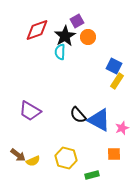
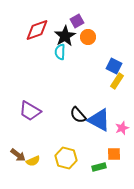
green rectangle: moved 7 px right, 8 px up
